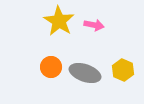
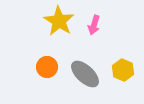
pink arrow: rotated 96 degrees clockwise
orange circle: moved 4 px left
gray ellipse: moved 1 px down; rotated 24 degrees clockwise
